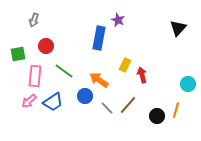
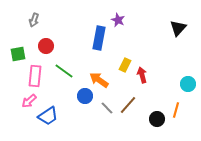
blue trapezoid: moved 5 px left, 14 px down
black circle: moved 3 px down
